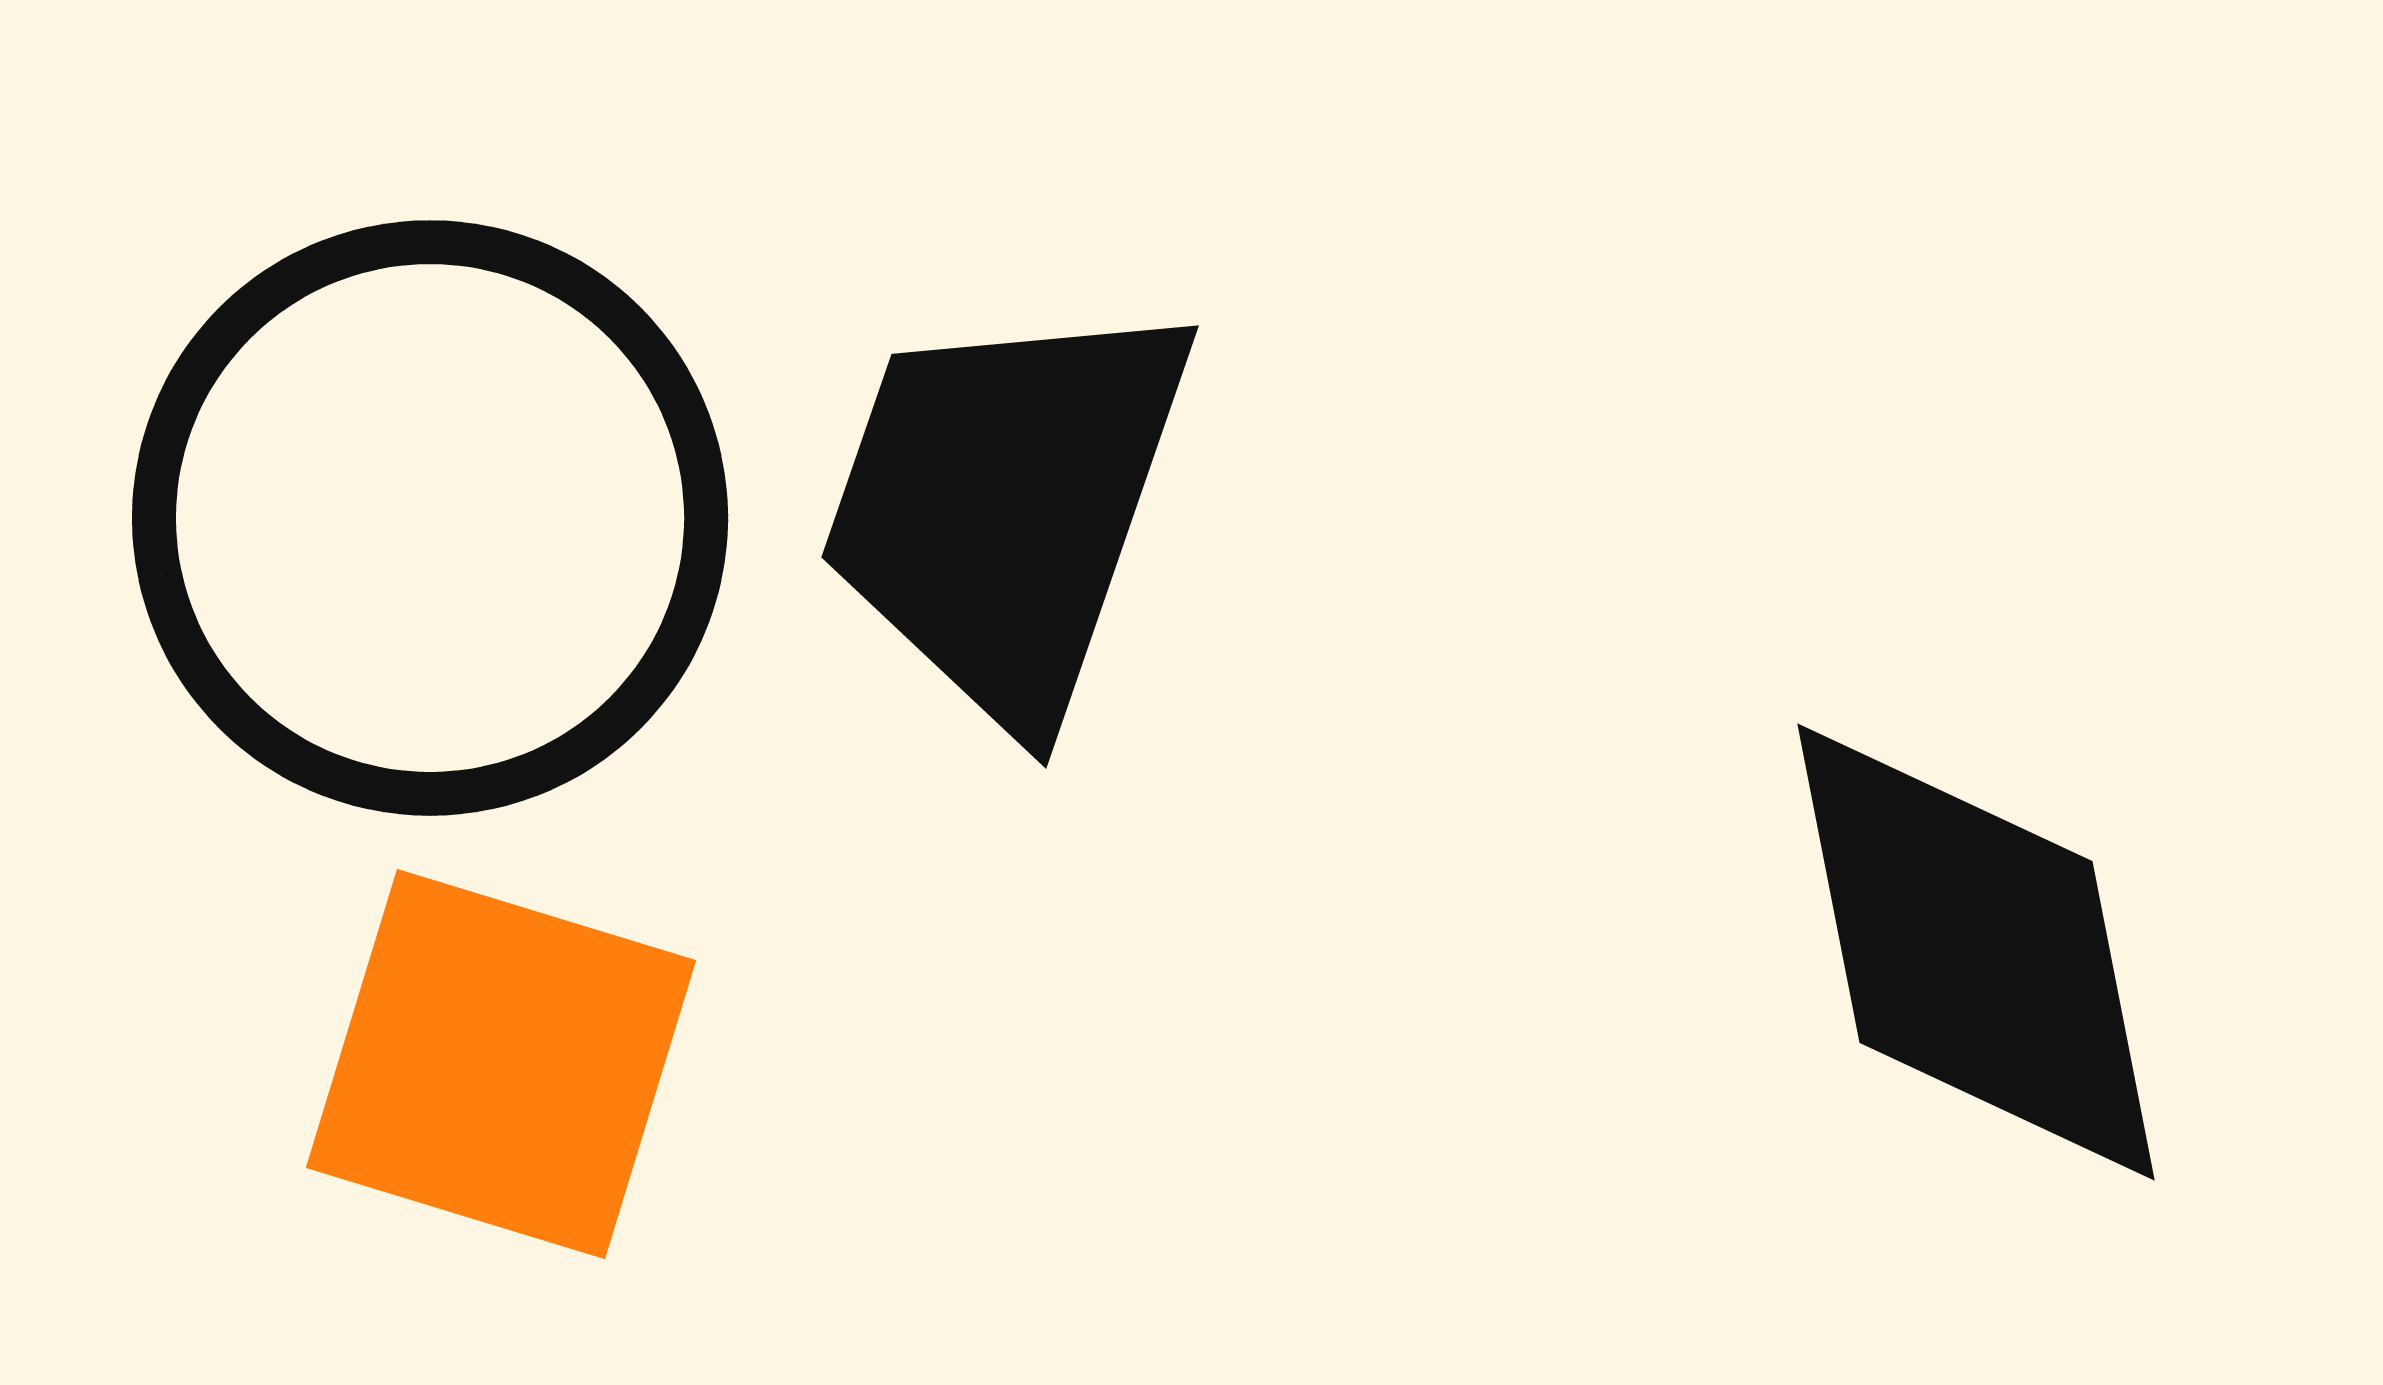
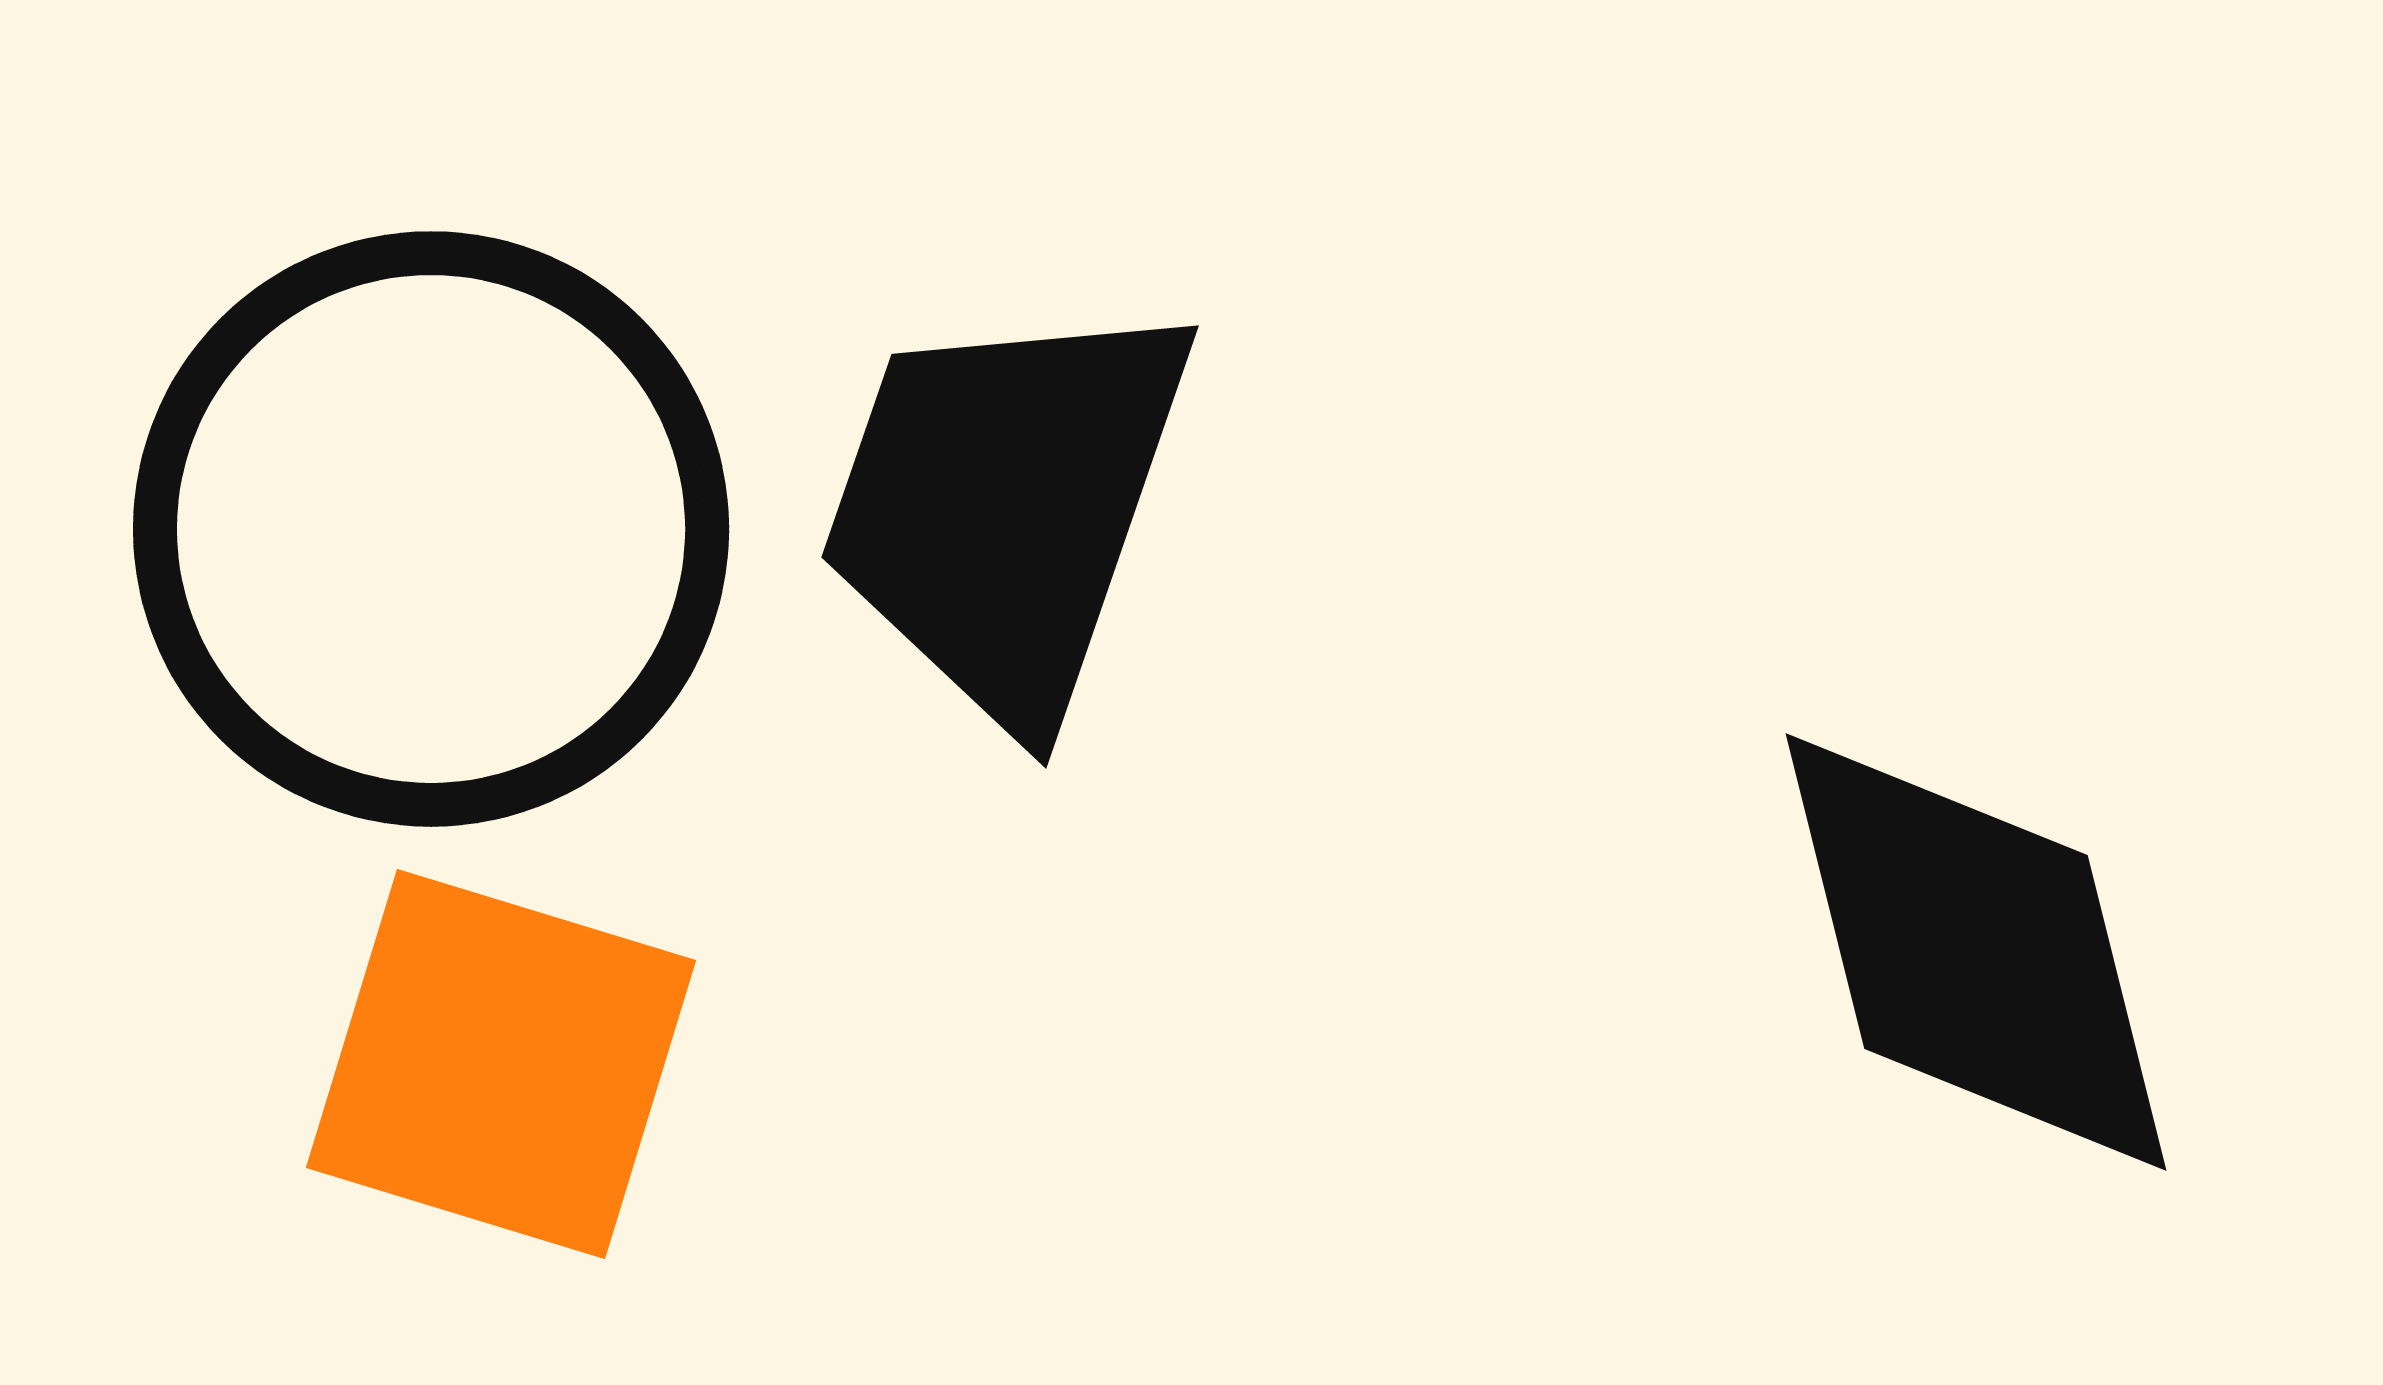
black circle: moved 1 px right, 11 px down
black diamond: rotated 3 degrees counterclockwise
